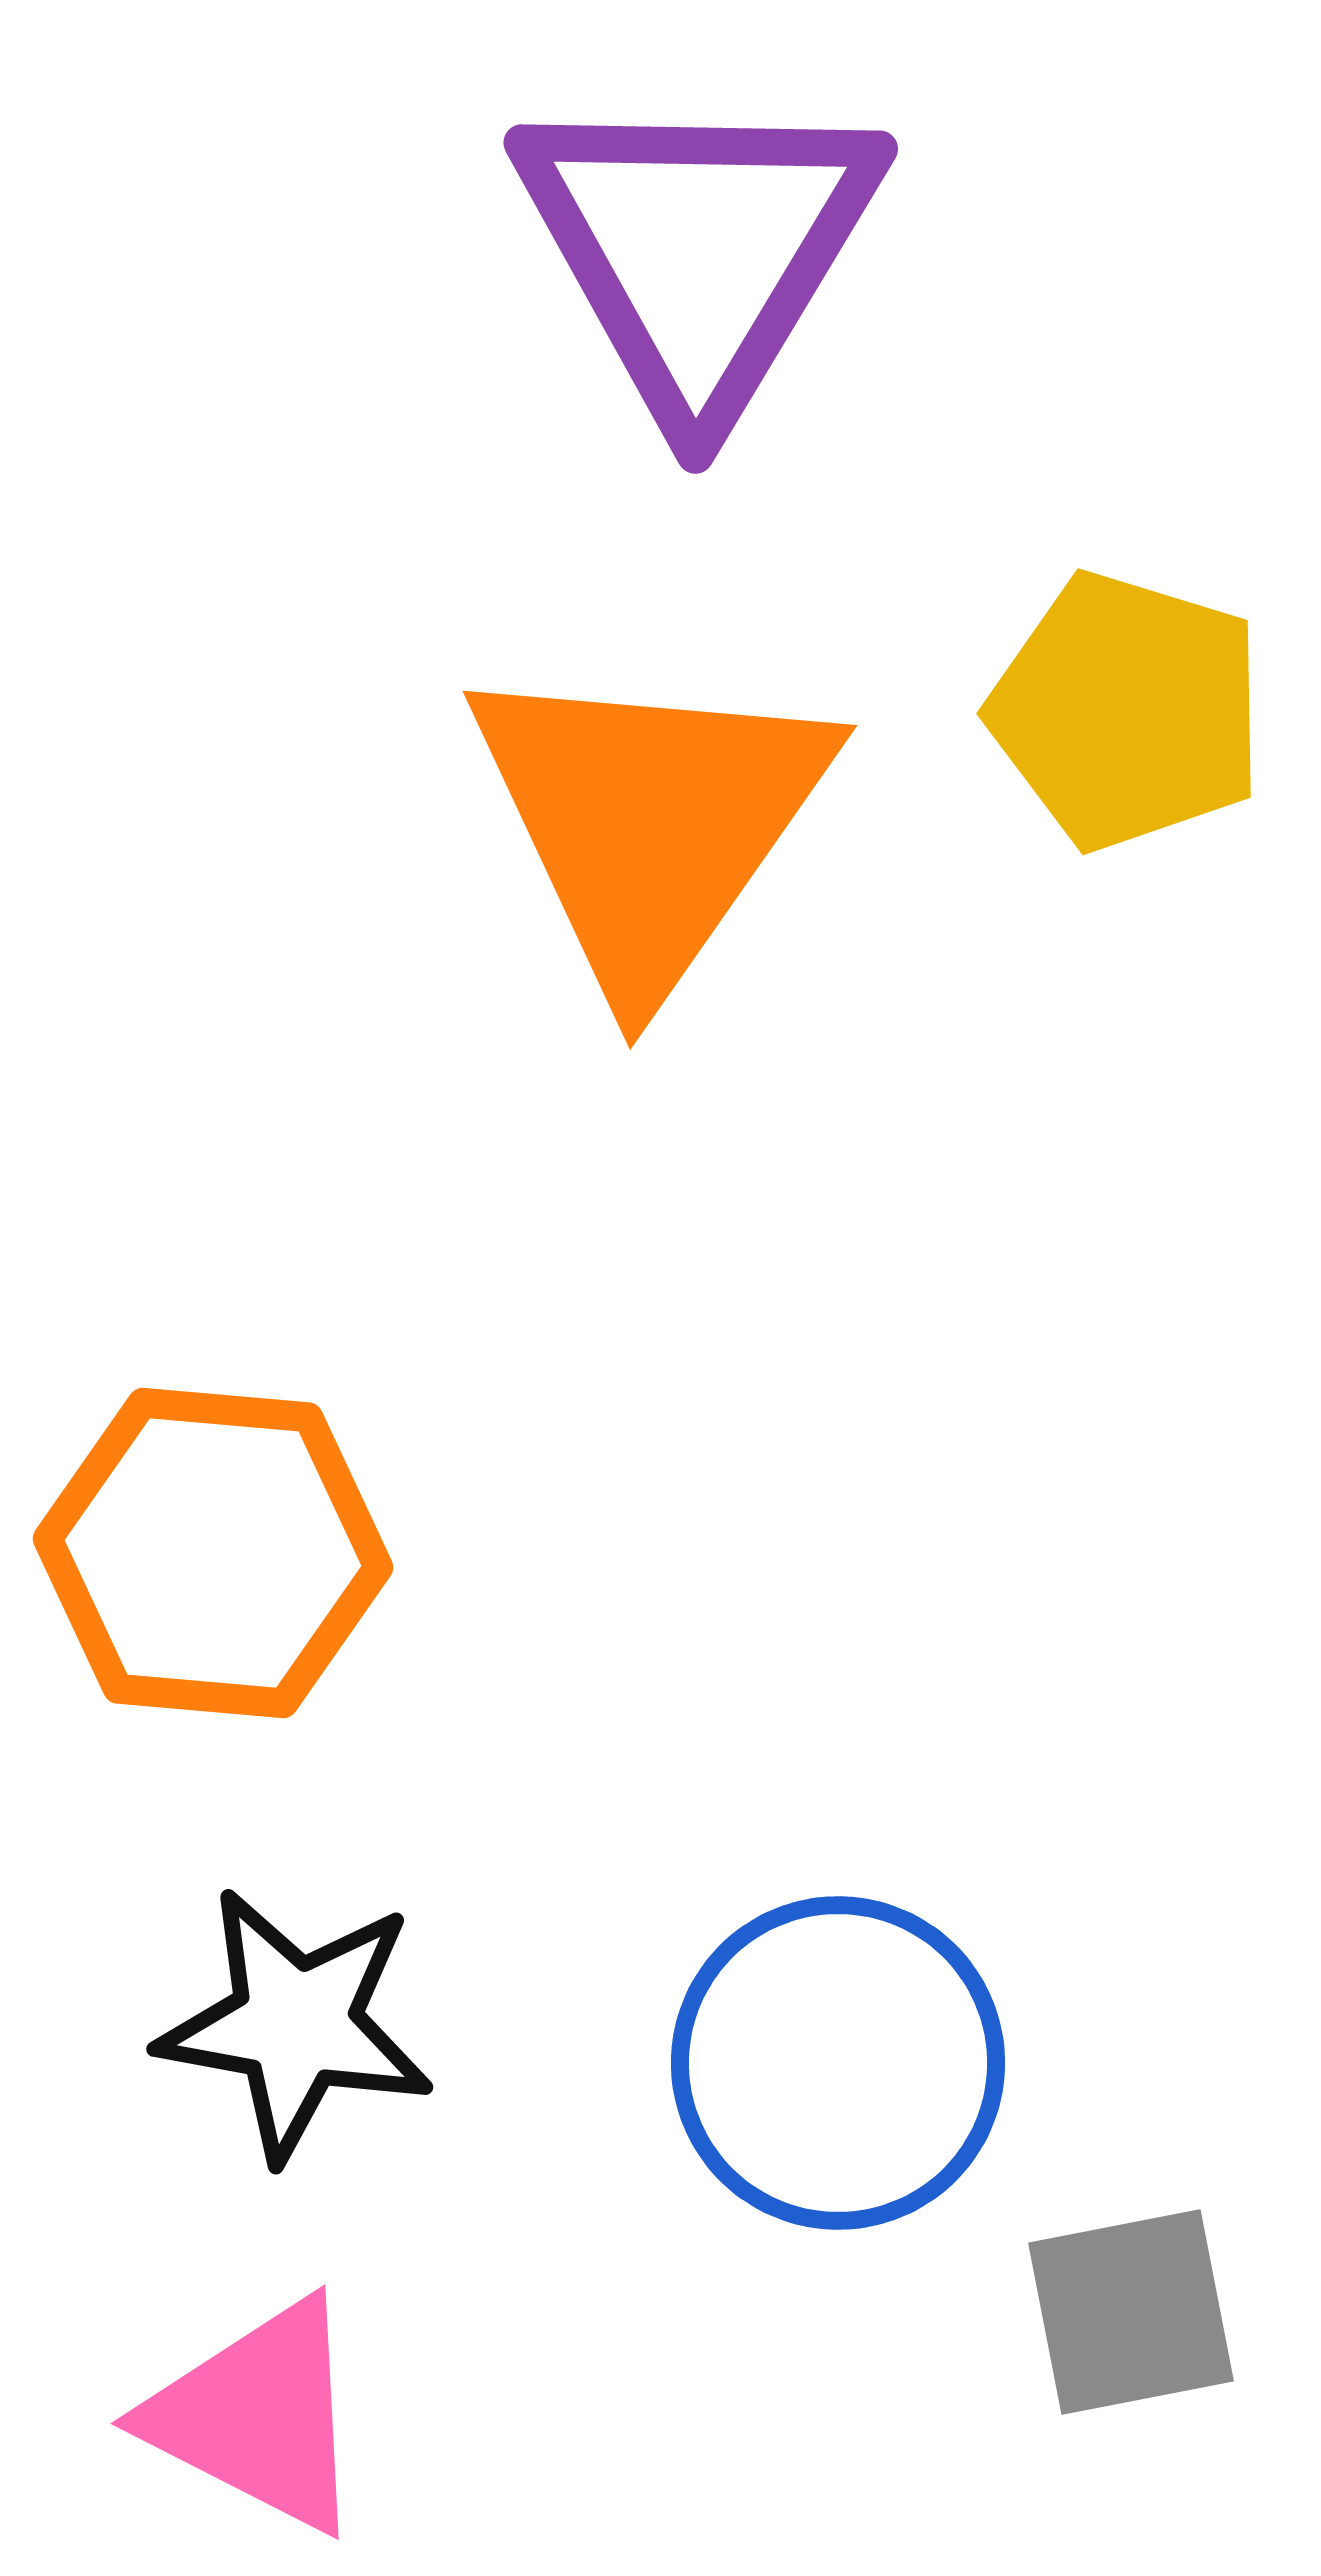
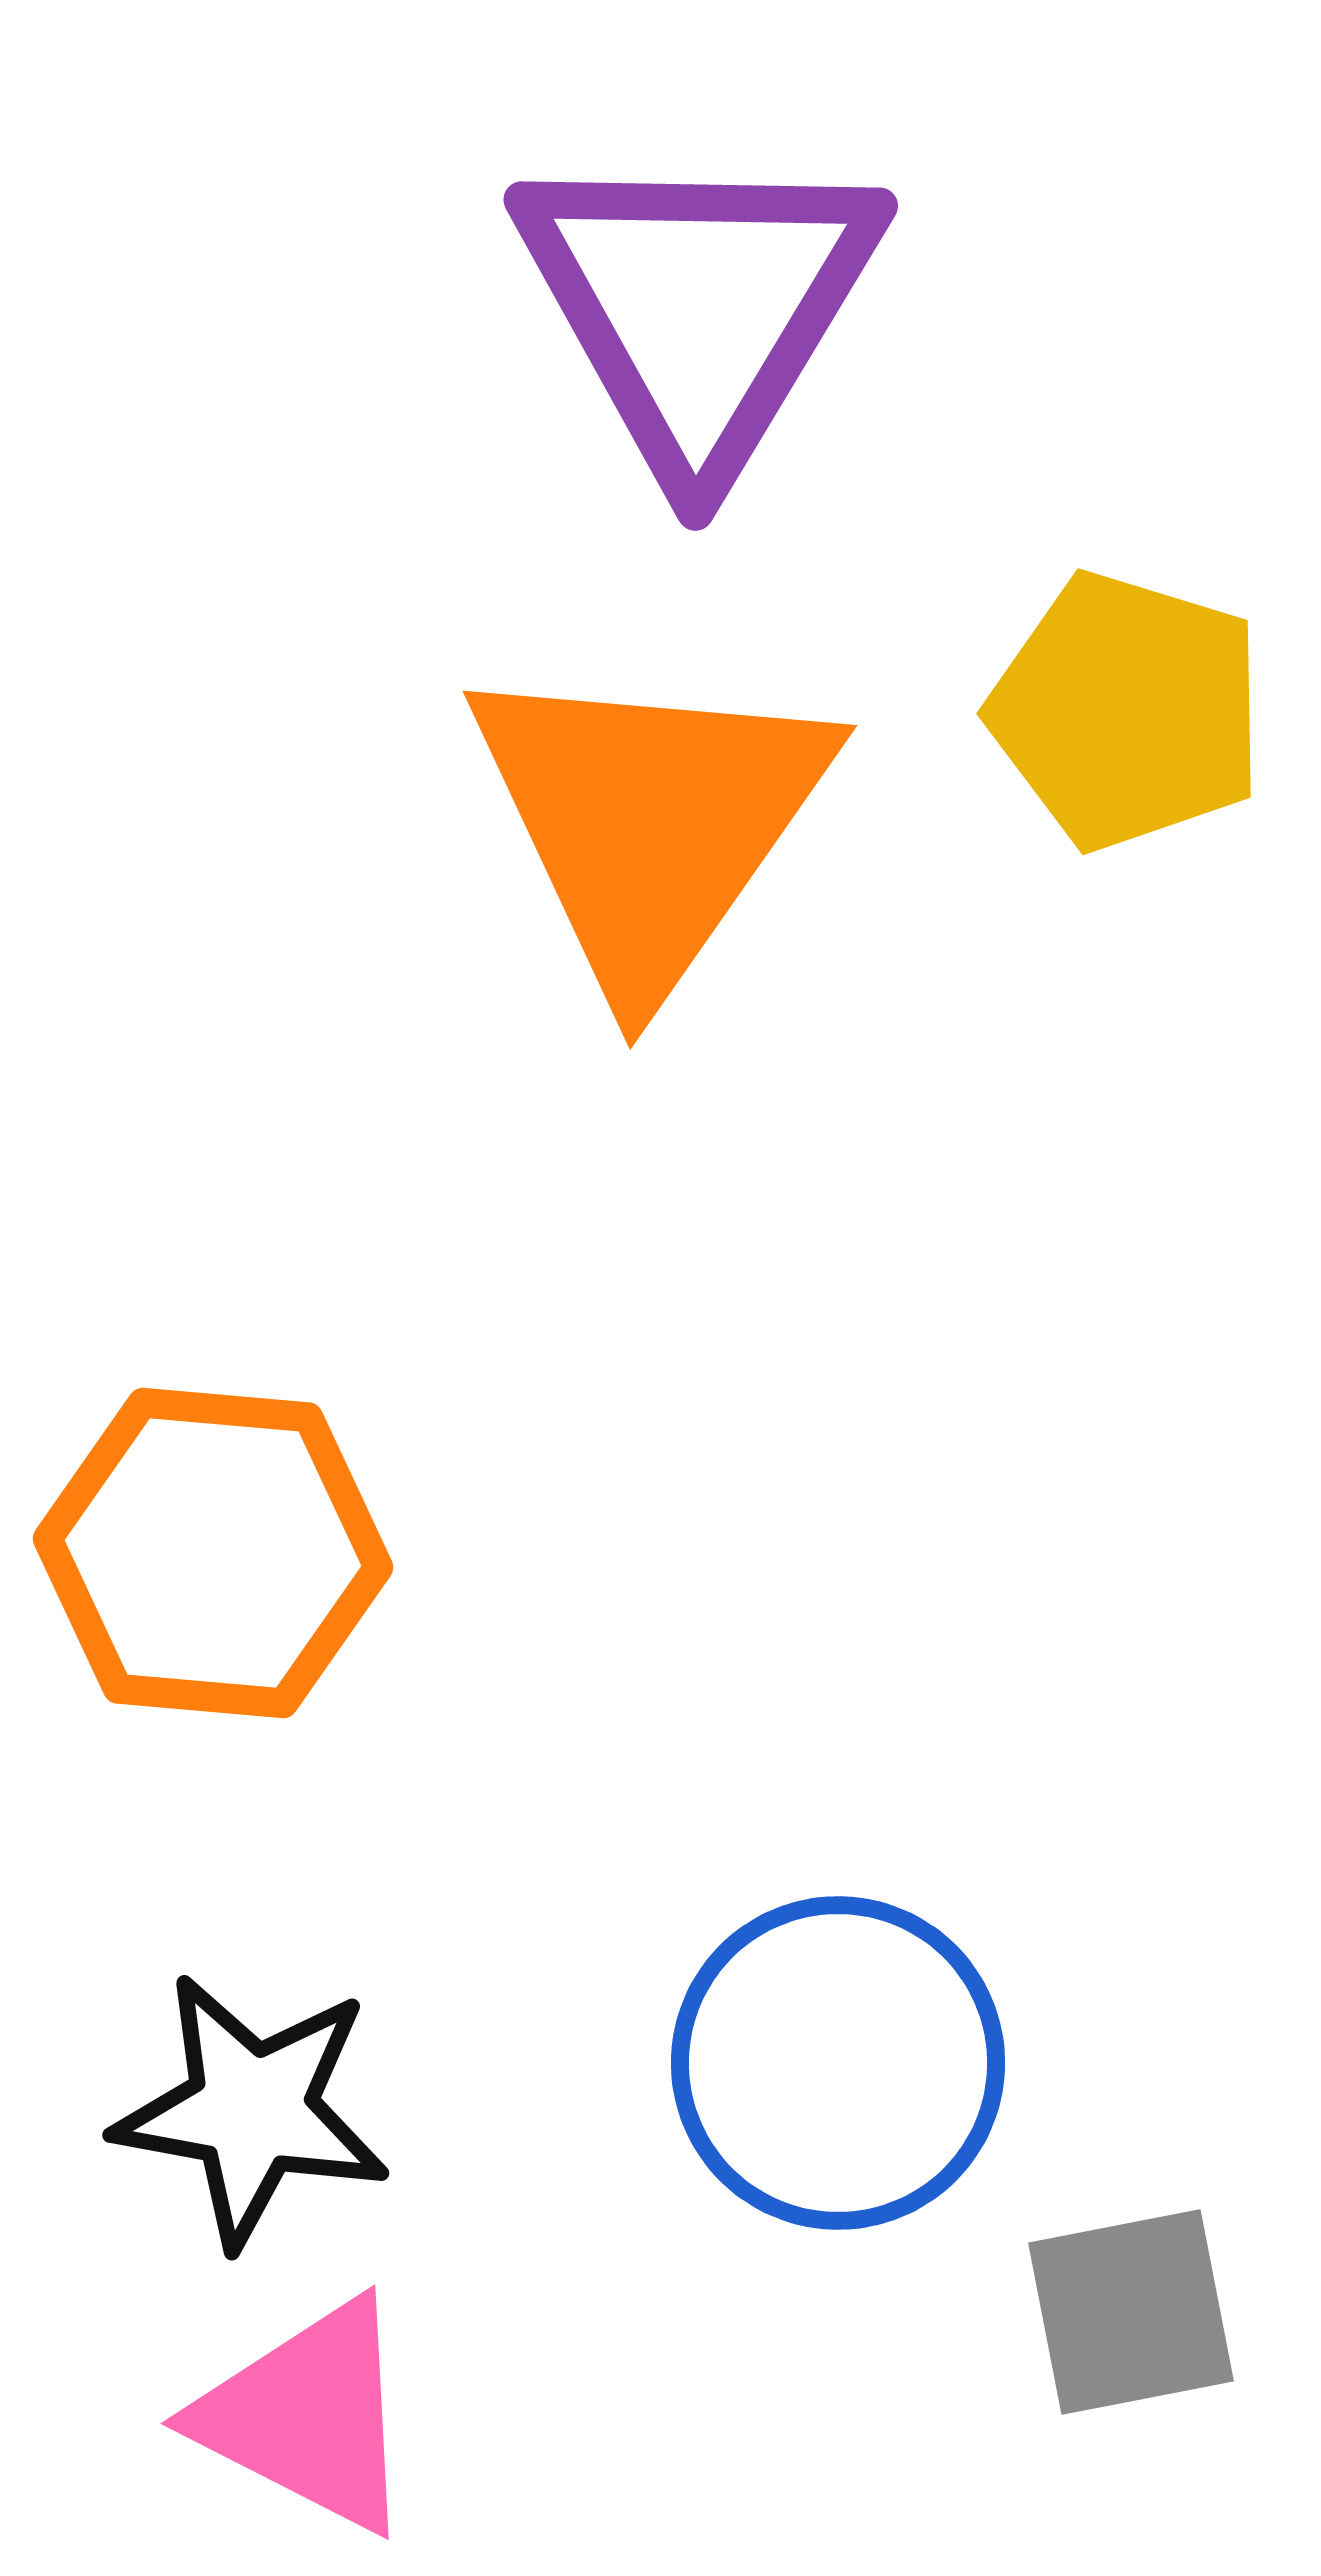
purple triangle: moved 57 px down
black star: moved 44 px left, 86 px down
pink triangle: moved 50 px right
